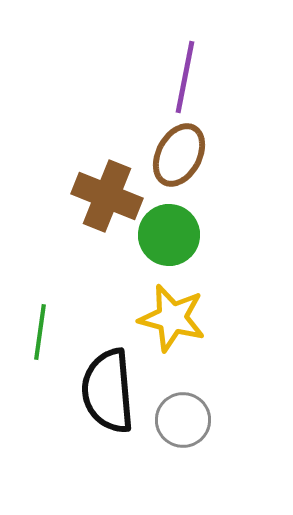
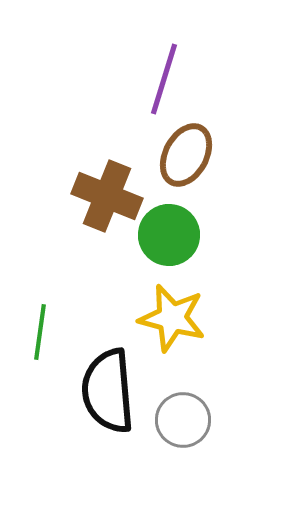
purple line: moved 21 px left, 2 px down; rotated 6 degrees clockwise
brown ellipse: moved 7 px right
